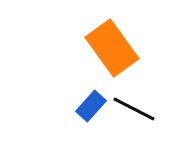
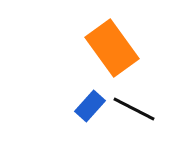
blue rectangle: moved 1 px left
